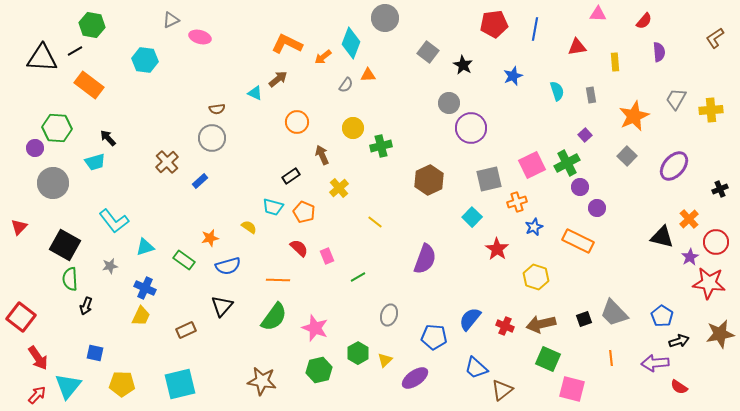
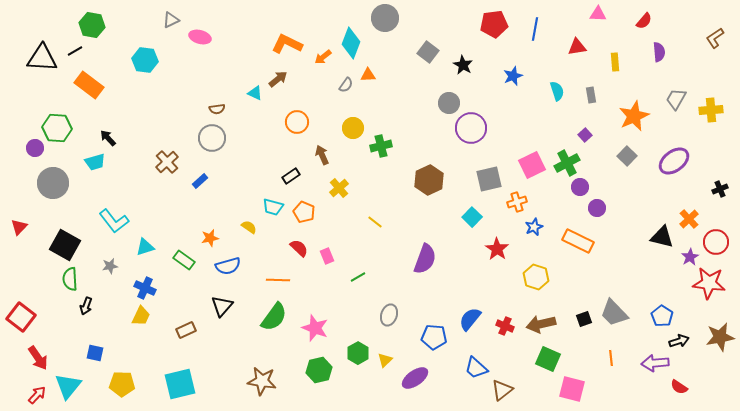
purple ellipse at (674, 166): moved 5 px up; rotated 12 degrees clockwise
brown star at (720, 334): moved 3 px down
